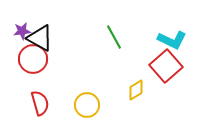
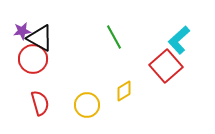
cyan L-shape: moved 7 px right; rotated 112 degrees clockwise
yellow diamond: moved 12 px left, 1 px down
